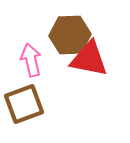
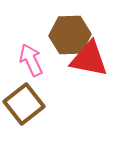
pink arrow: rotated 12 degrees counterclockwise
brown square: rotated 18 degrees counterclockwise
